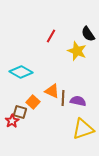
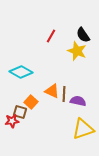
black semicircle: moved 5 px left, 1 px down
brown line: moved 1 px right, 4 px up
orange square: moved 2 px left
red star: rotated 24 degrees clockwise
